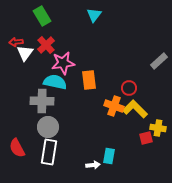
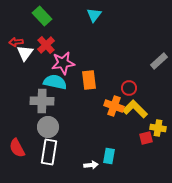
green rectangle: rotated 12 degrees counterclockwise
white arrow: moved 2 px left
